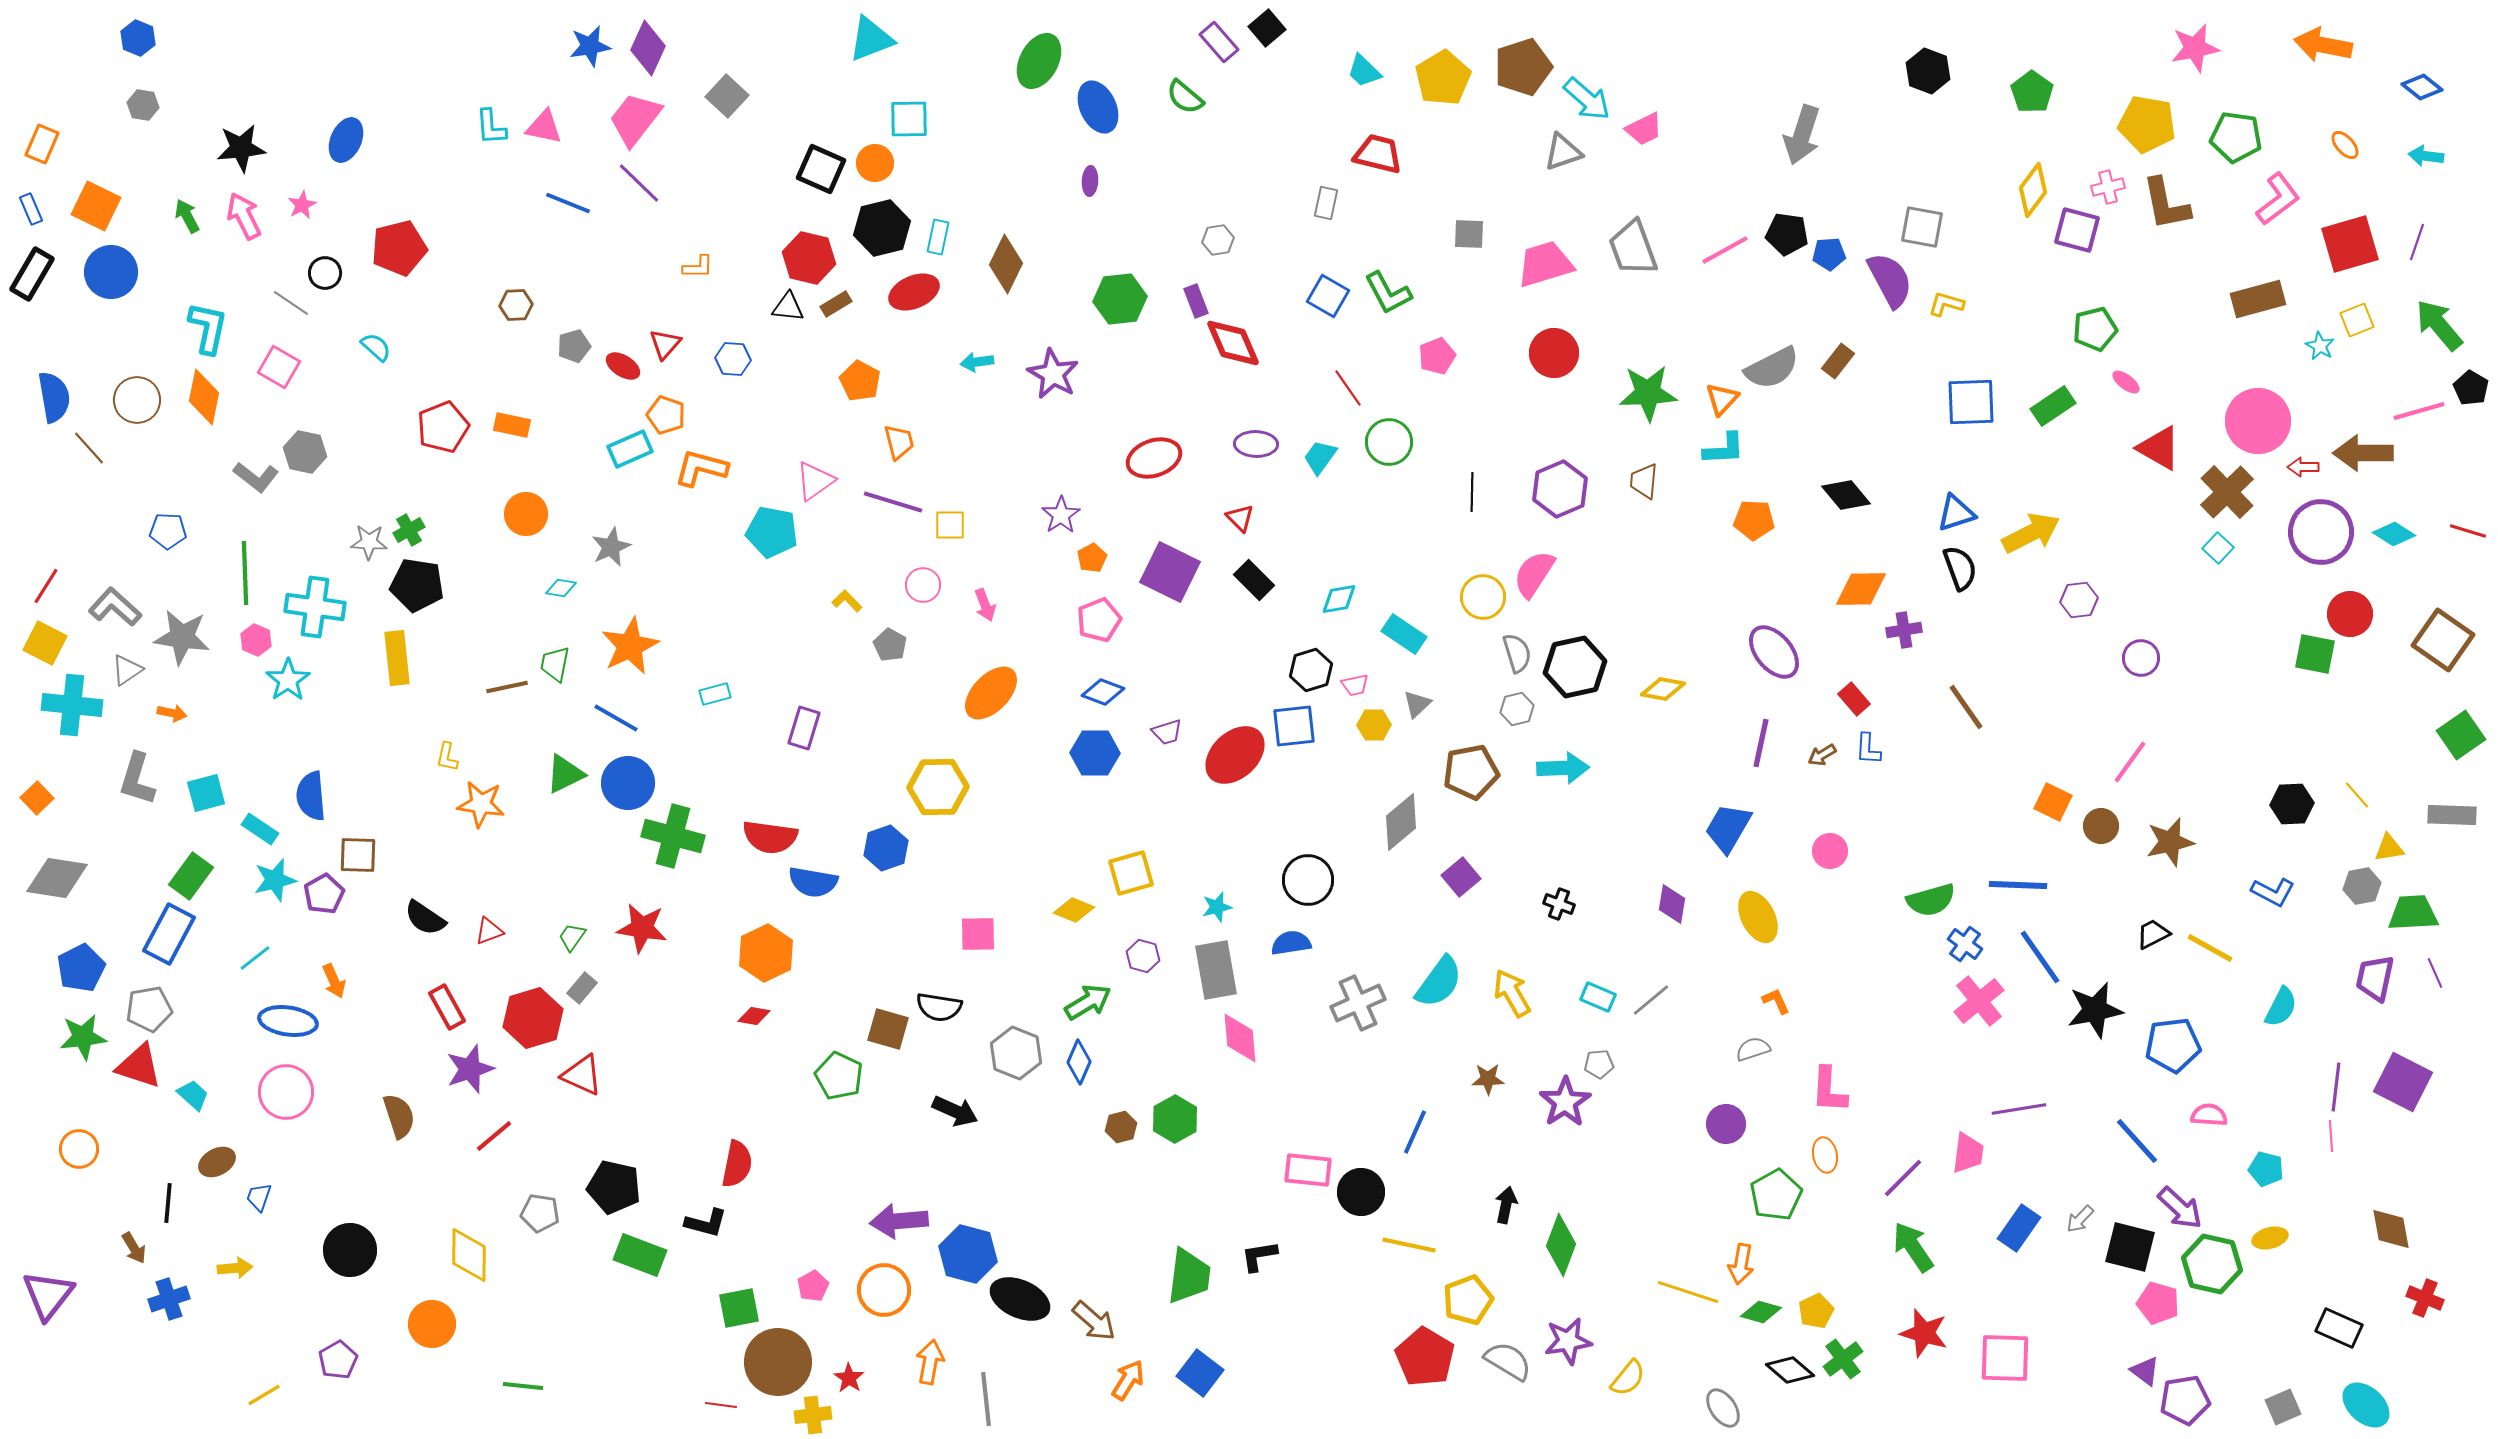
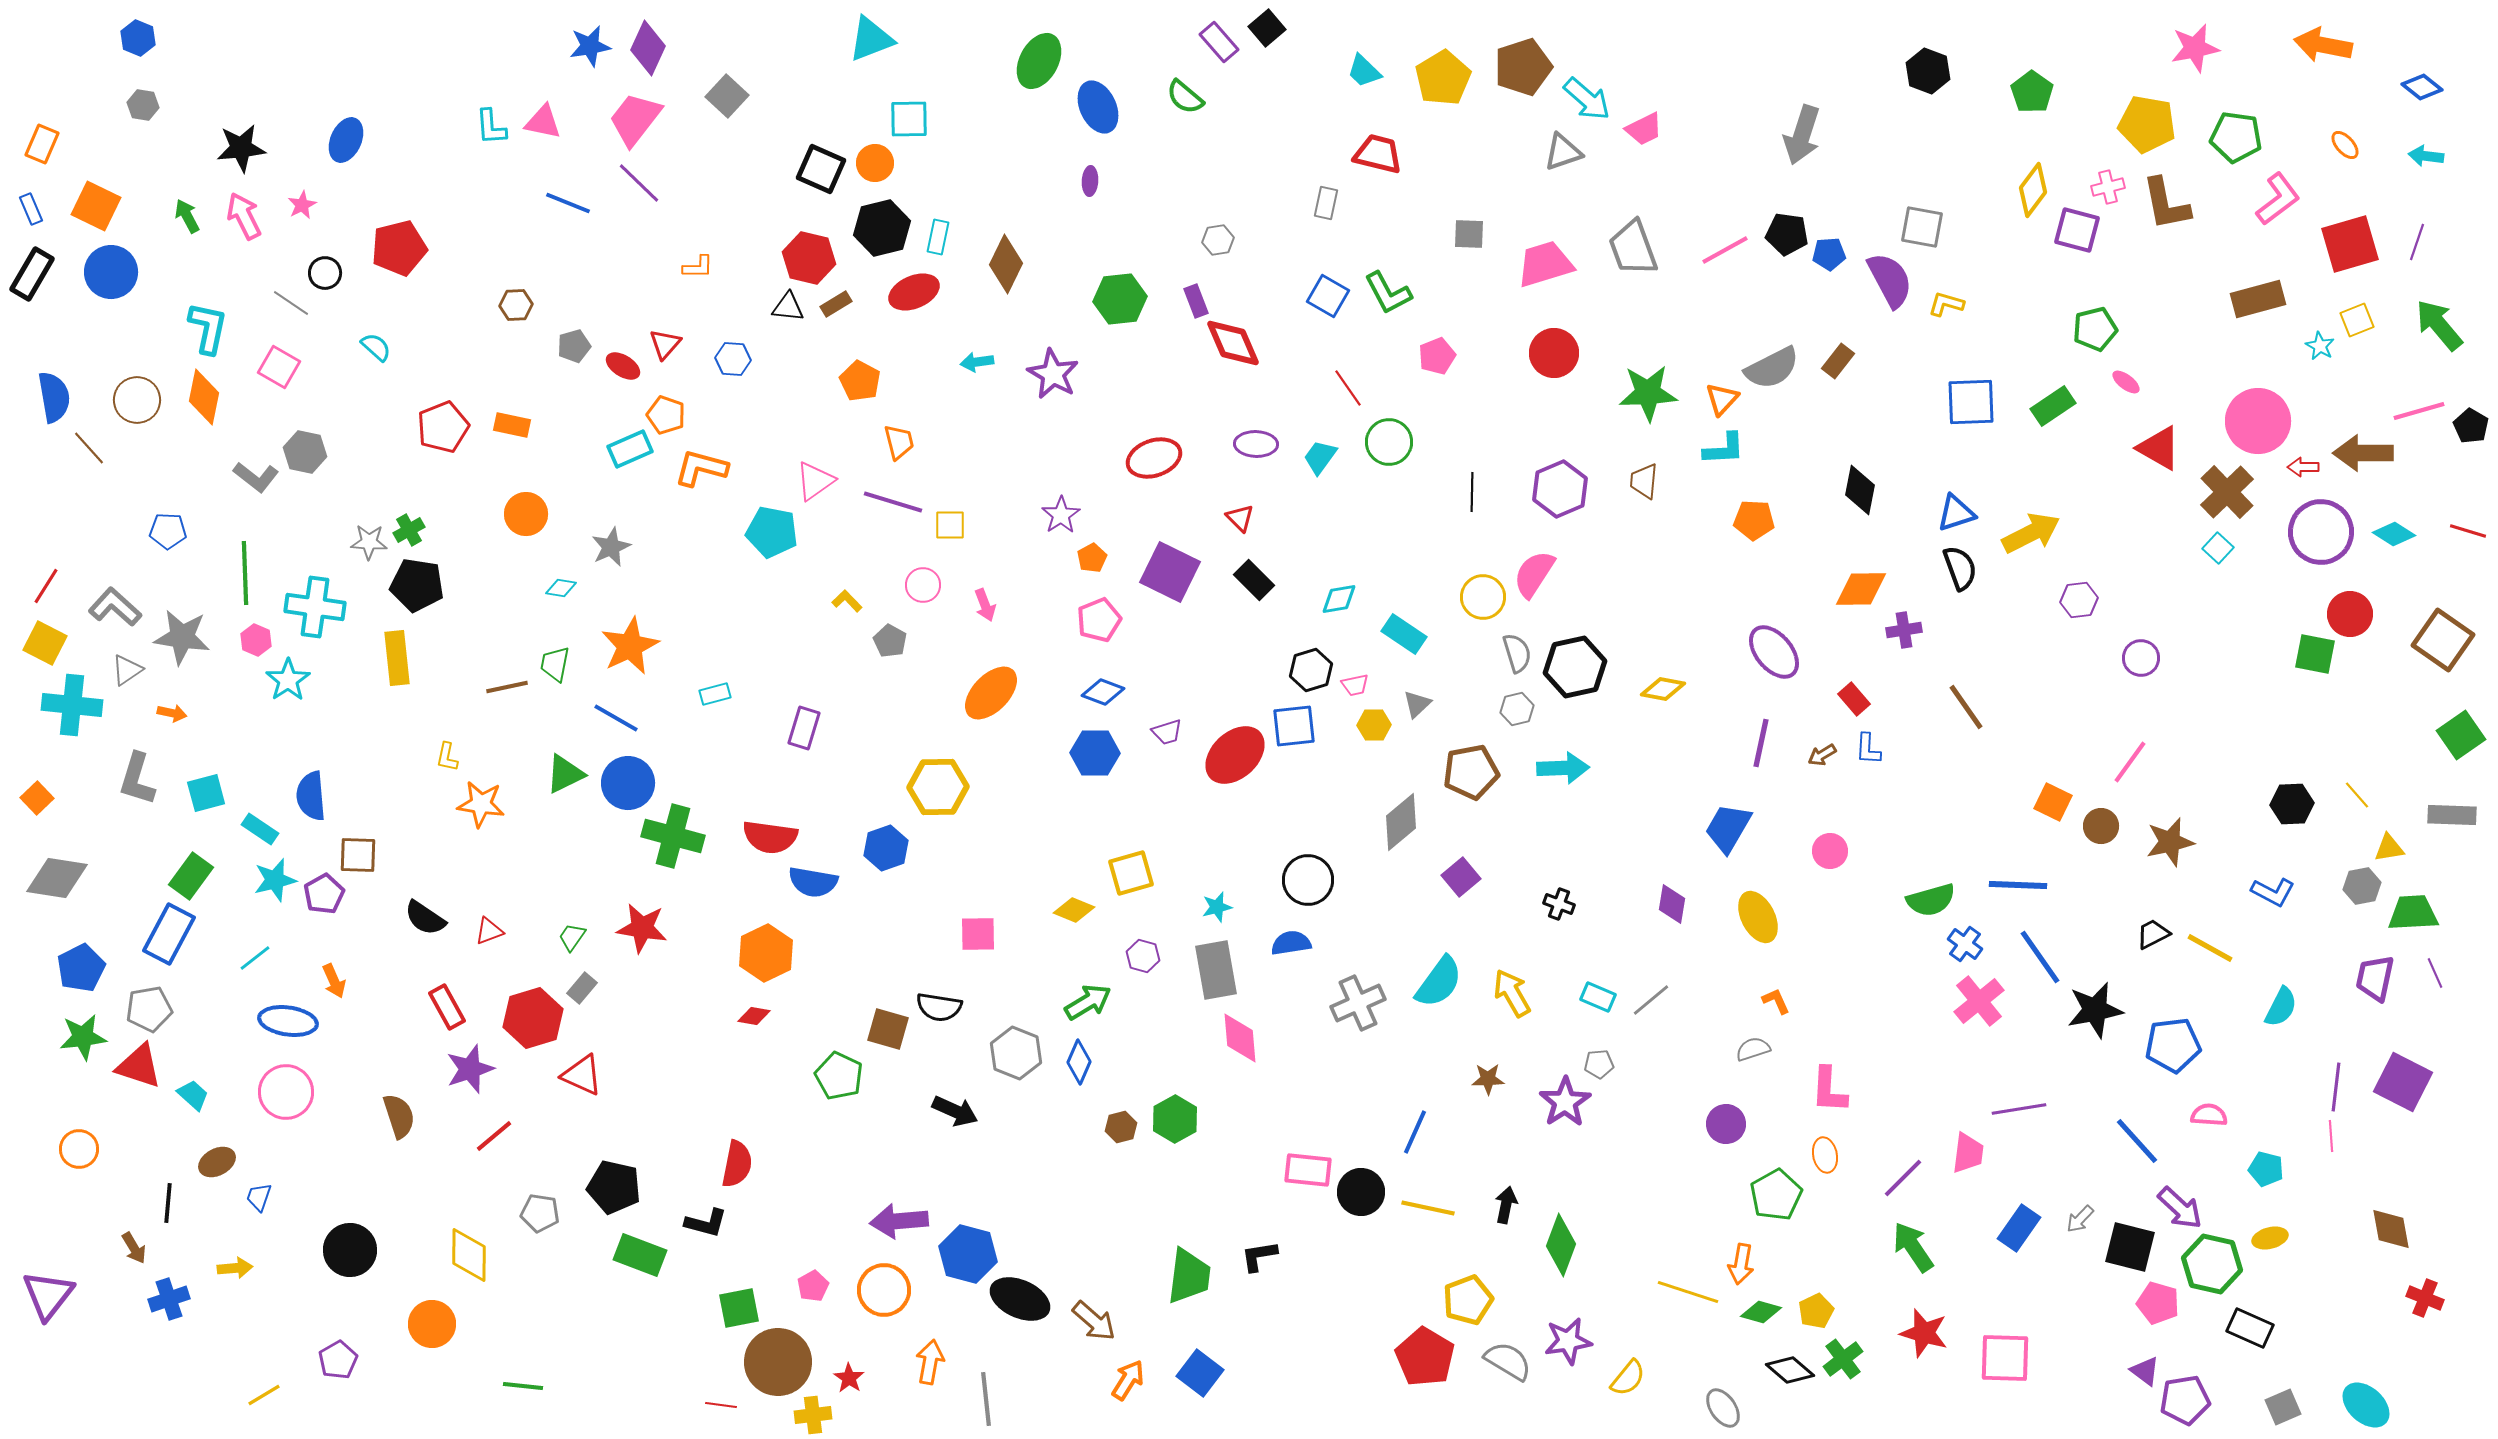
pink triangle at (544, 127): moved 1 px left, 5 px up
black pentagon at (2471, 388): moved 38 px down
black diamond at (1846, 495): moved 14 px right, 5 px up; rotated 51 degrees clockwise
gray pentagon at (890, 645): moved 4 px up
yellow line at (1409, 1245): moved 19 px right, 37 px up
black rectangle at (2339, 1328): moved 89 px left
